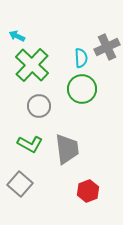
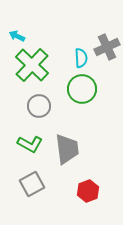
gray square: moved 12 px right; rotated 20 degrees clockwise
